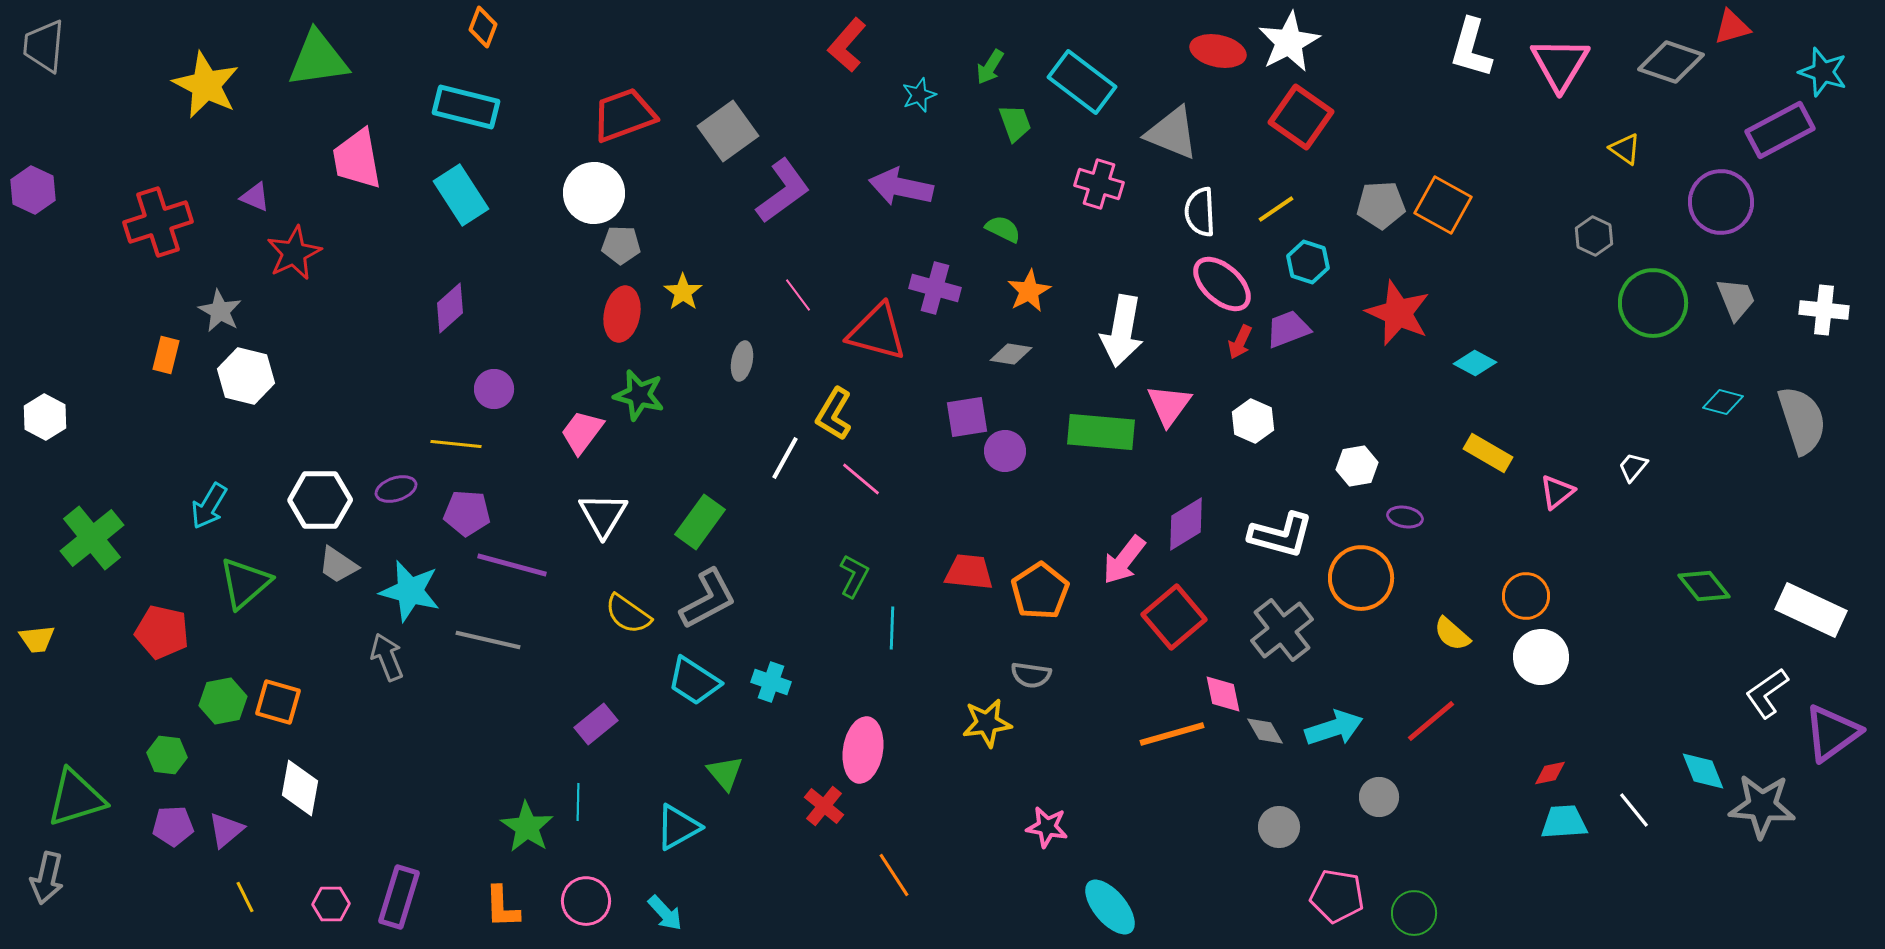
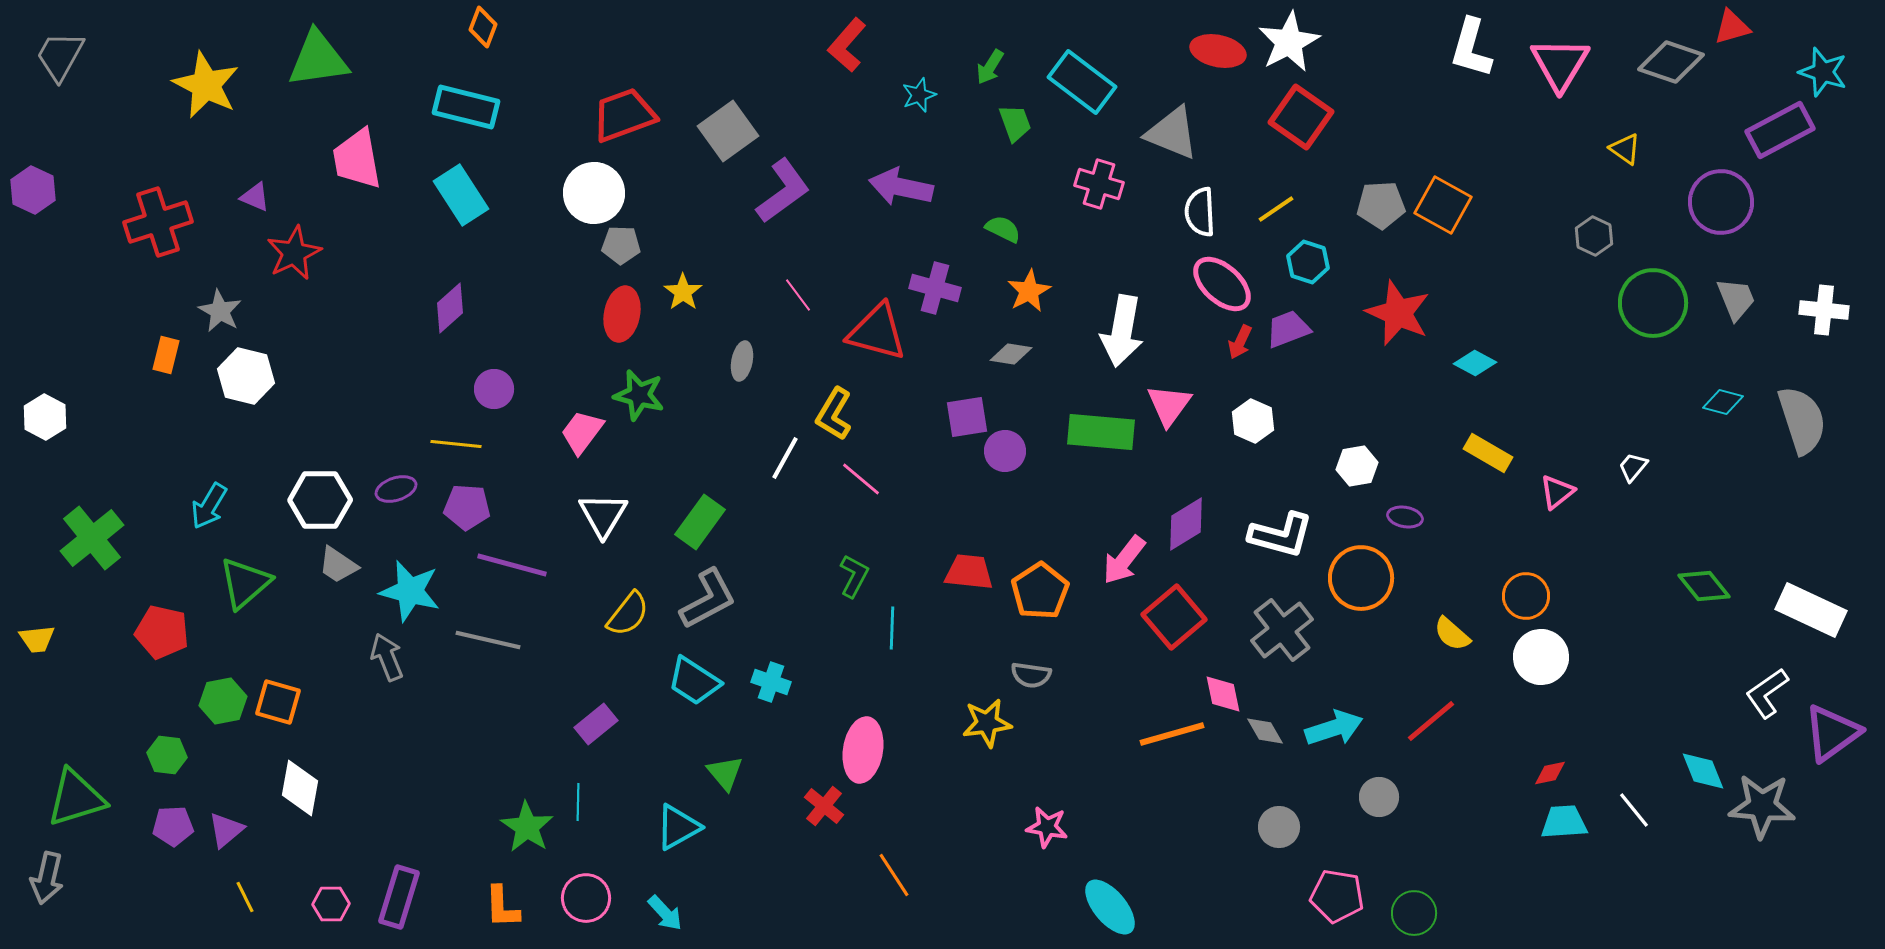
gray trapezoid at (44, 46): moved 16 px right, 10 px down; rotated 24 degrees clockwise
purple pentagon at (467, 513): moved 6 px up
yellow semicircle at (628, 614): rotated 87 degrees counterclockwise
pink circle at (586, 901): moved 3 px up
